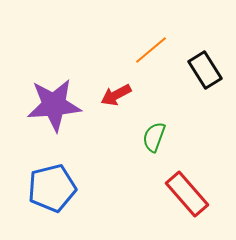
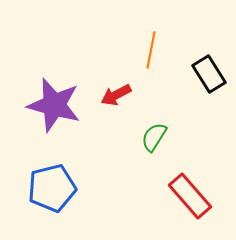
orange line: rotated 39 degrees counterclockwise
black rectangle: moved 4 px right, 4 px down
purple star: rotated 20 degrees clockwise
green semicircle: rotated 12 degrees clockwise
red rectangle: moved 3 px right, 2 px down
